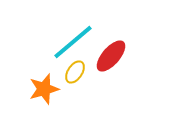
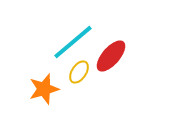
yellow ellipse: moved 4 px right
